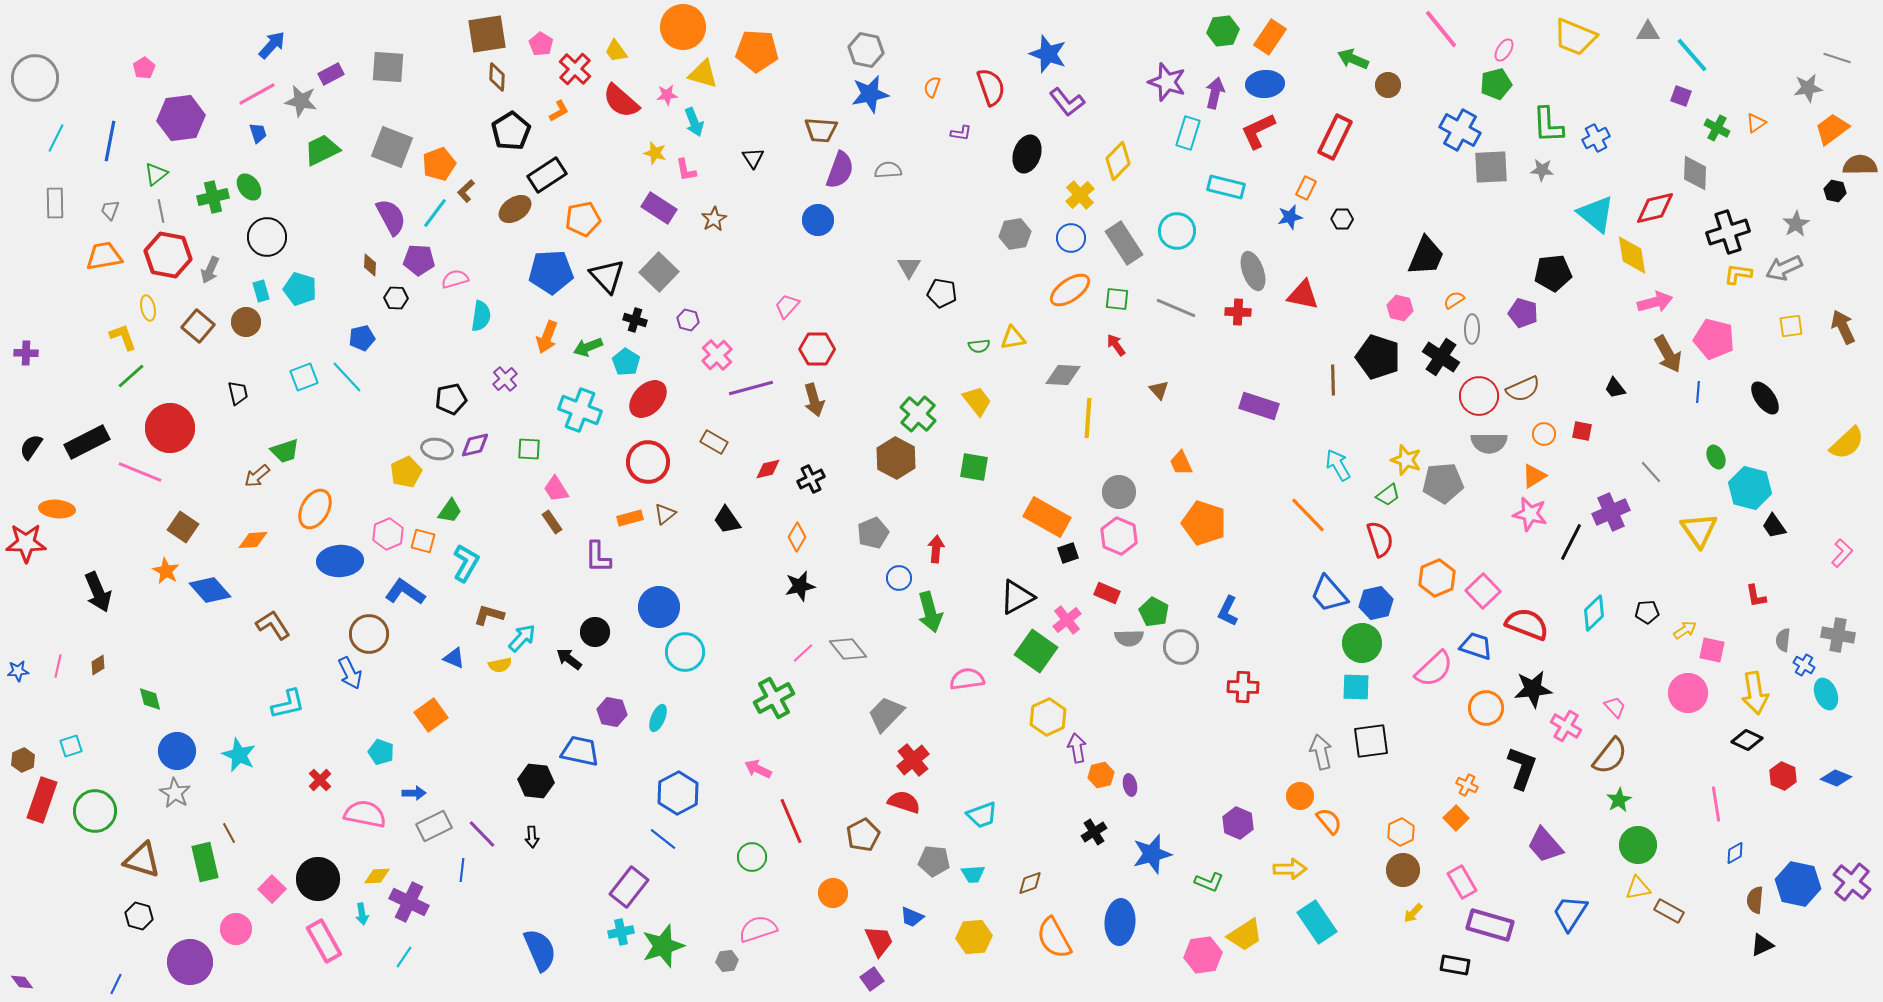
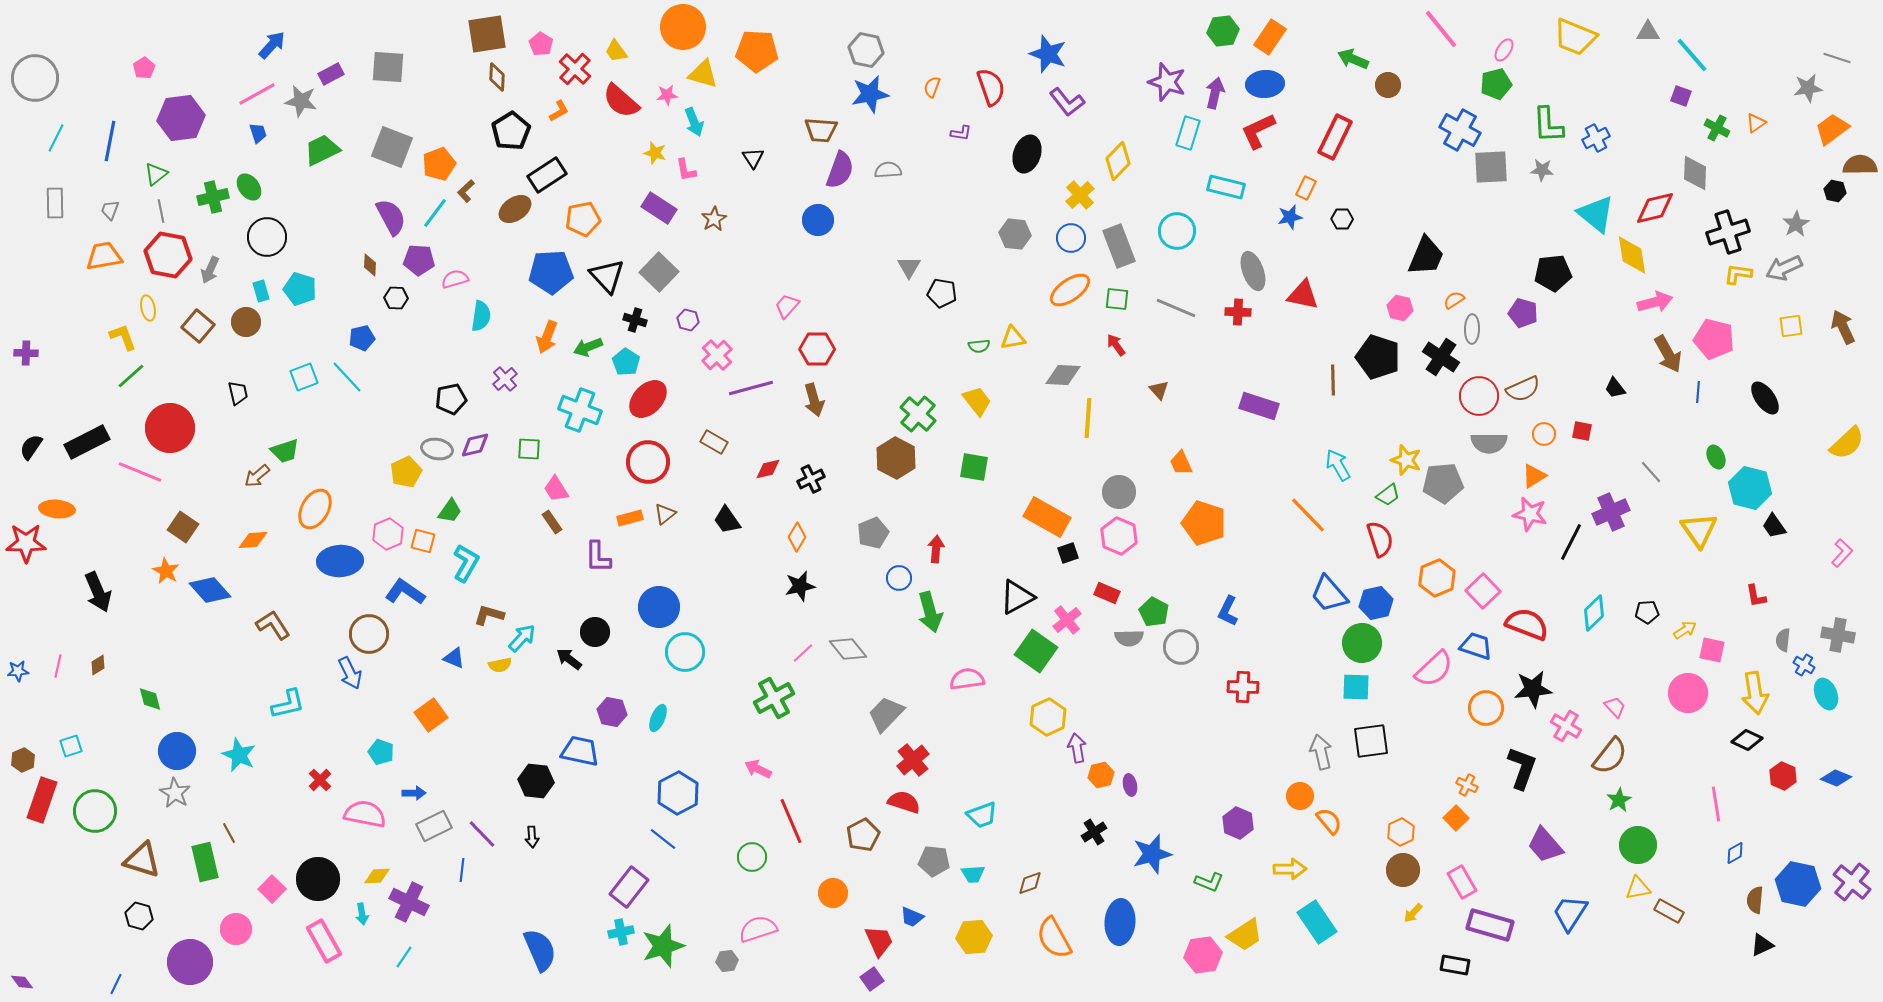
gray hexagon at (1015, 234): rotated 16 degrees clockwise
gray rectangle at (1124, 243): moved 5 px left, 3 px down; rotated 12 degrees clockwise
